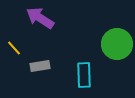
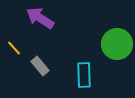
gray rectangle: rotated 60 degrees clockwise
